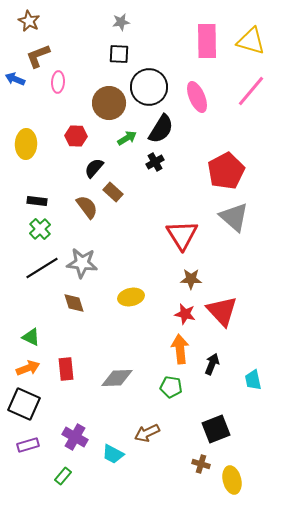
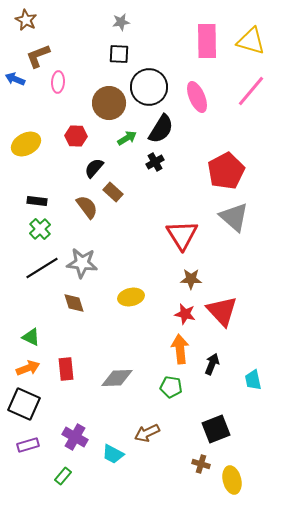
brown star at (29, 21): moved 3 px left, 1 px up
yellow ellipse at (26, 144): rotated 60 degrees clockwise
